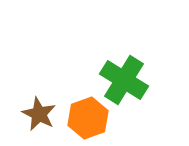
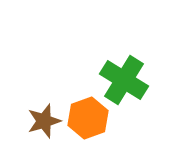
brown star: moved 5 px right, 7 px down; rotated 28 degrees clockwise
